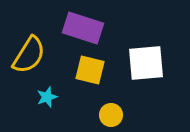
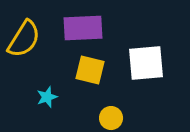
purple rectangle: rotated 21 degrees counterclockwise
yellow semicircle: moved 5 px left, 16 px up
yellow circle: moved 3 px down
